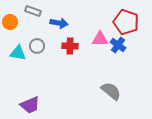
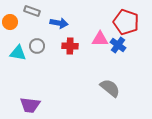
gray rectangle: moved 1 px left
gray semicircle: moved 1 px left, 3 px up
purple trapezoid: rotated 30 degrees clockwise
